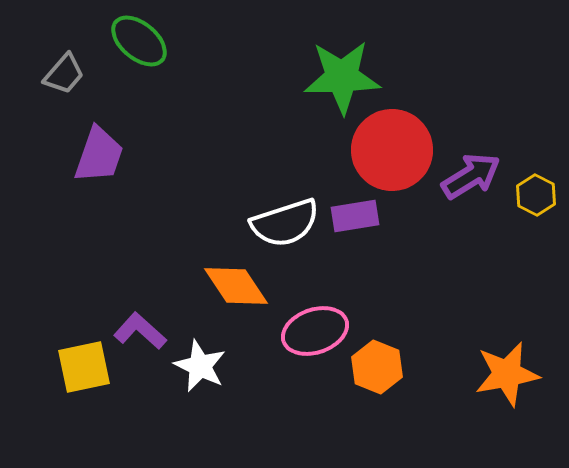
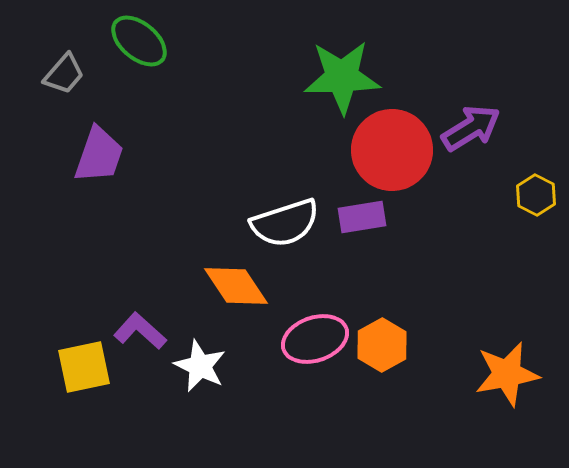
purple arrow: moved 48 px up
purple rectangle: moved 7 px right, 1 px down
pink ellipse: moved 8 px down
orange hexagon: moved 5 px right, 22 px up; rotated 9 degrees clockwise
